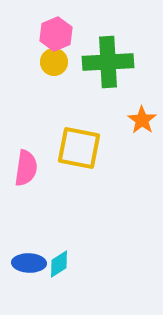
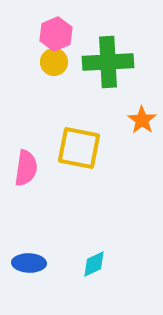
cyan diamond: moved 35 px right; rotated 8 degrees clockwise
